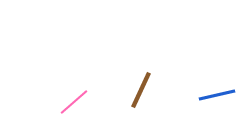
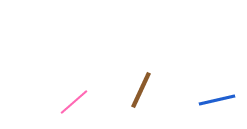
blue line: moved 5 px down
